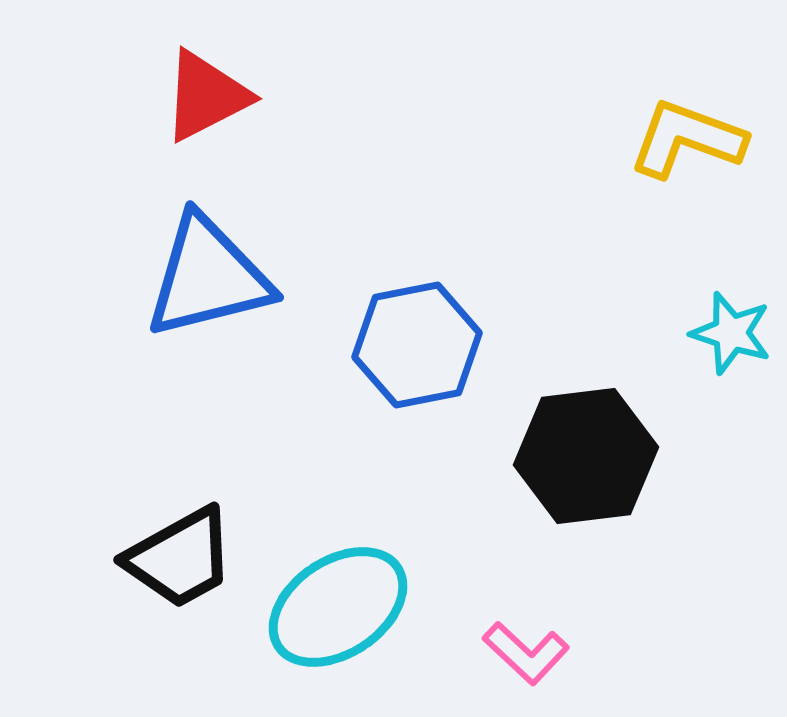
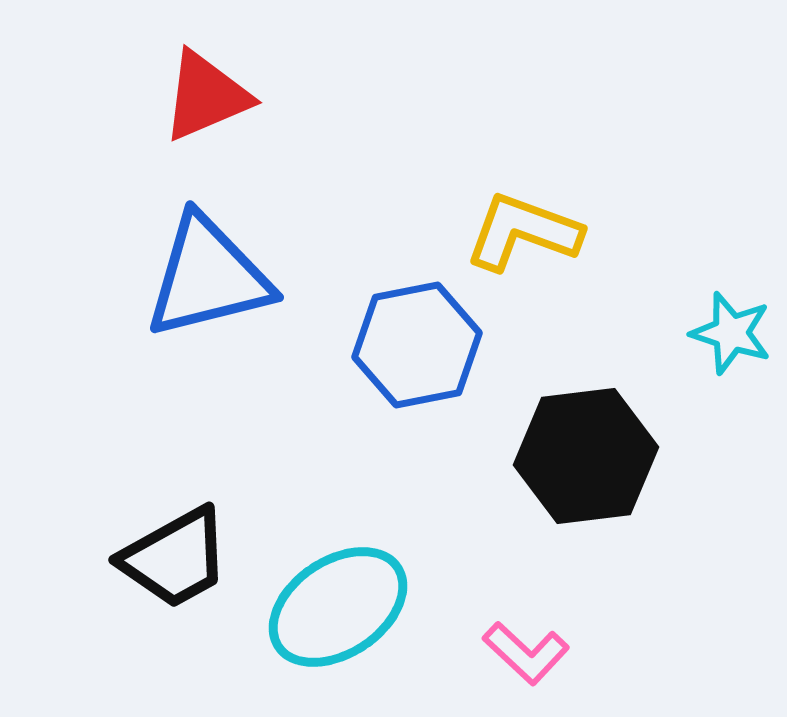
red triangle: rotated 4 degrees clockwise
yellow L-shape: moved 164 px left, 93 px down
black trapezoid: moved 5 px left
